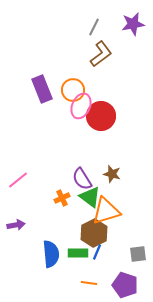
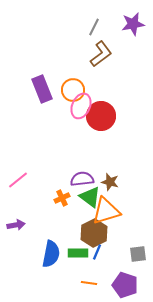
brown star: moved 2 px left, 8 px down
purple semicircle: rotated 115 degrees clockwise
blue semicircle: rotated 16 degrees clockwise
